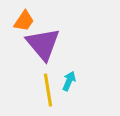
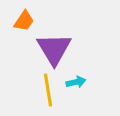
purple triangle: moved 11 px right, 5 px down; rotated 9 degrees clockwise
cyan arrow: moved 7 px right, 1 px down; rotated 54 degrees clockwise
